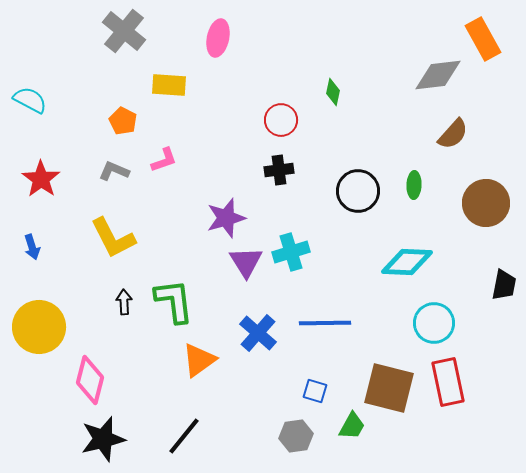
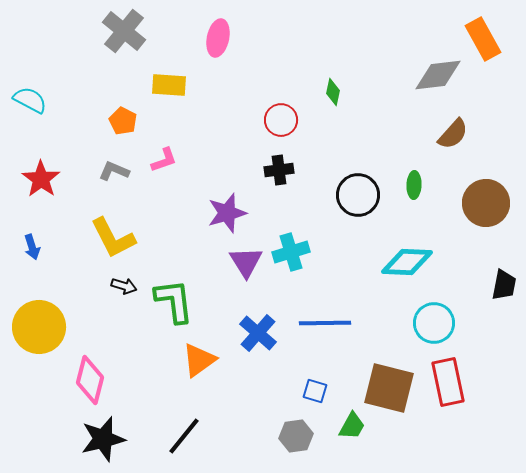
black circle: moved 4 px down
purple star: moved 1 px right, 5 px up
black arrow: moved 16 px up; rotated 110 degrees clockwise
